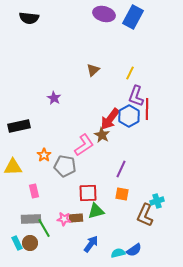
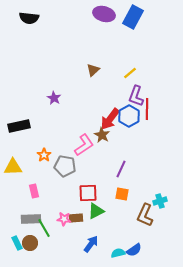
yellow line: rotated 24 degrees clockwise
cyan cross: moved 3 px right
green triangle: rotated 12 degrees counterclockwise
